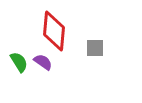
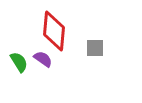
purple semicircle: moved 3 px up
